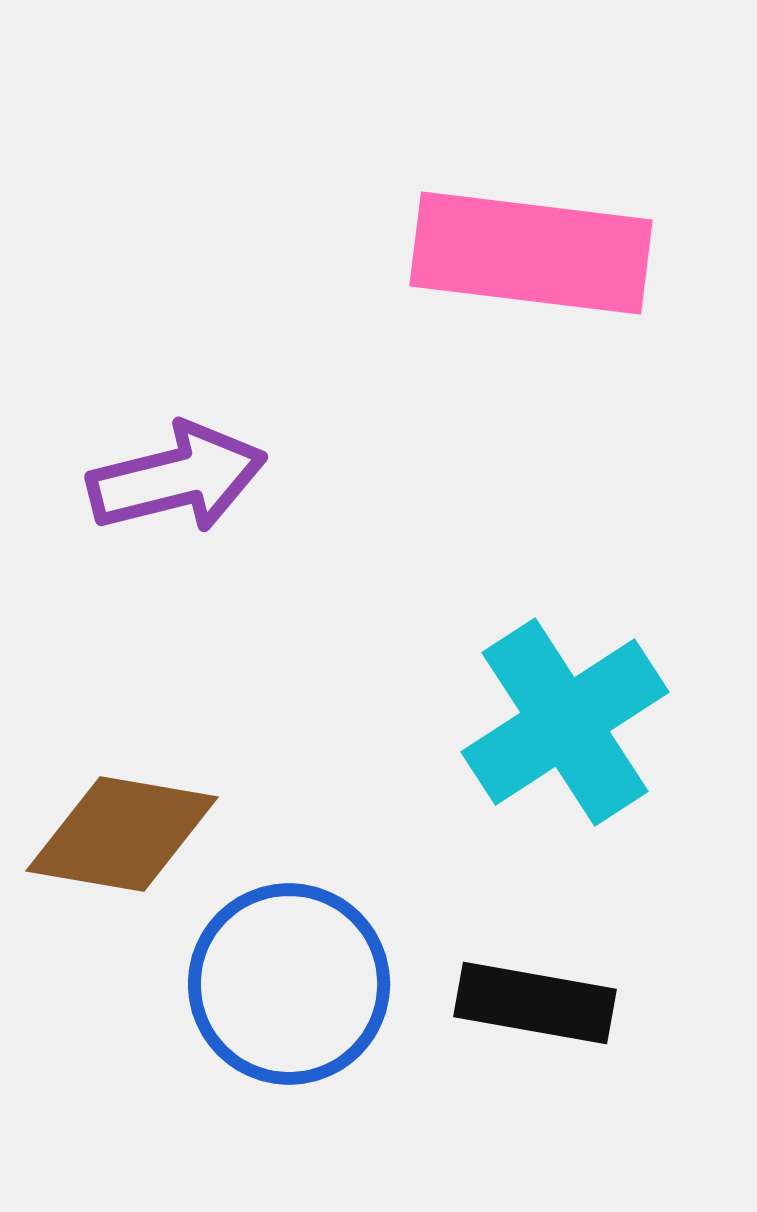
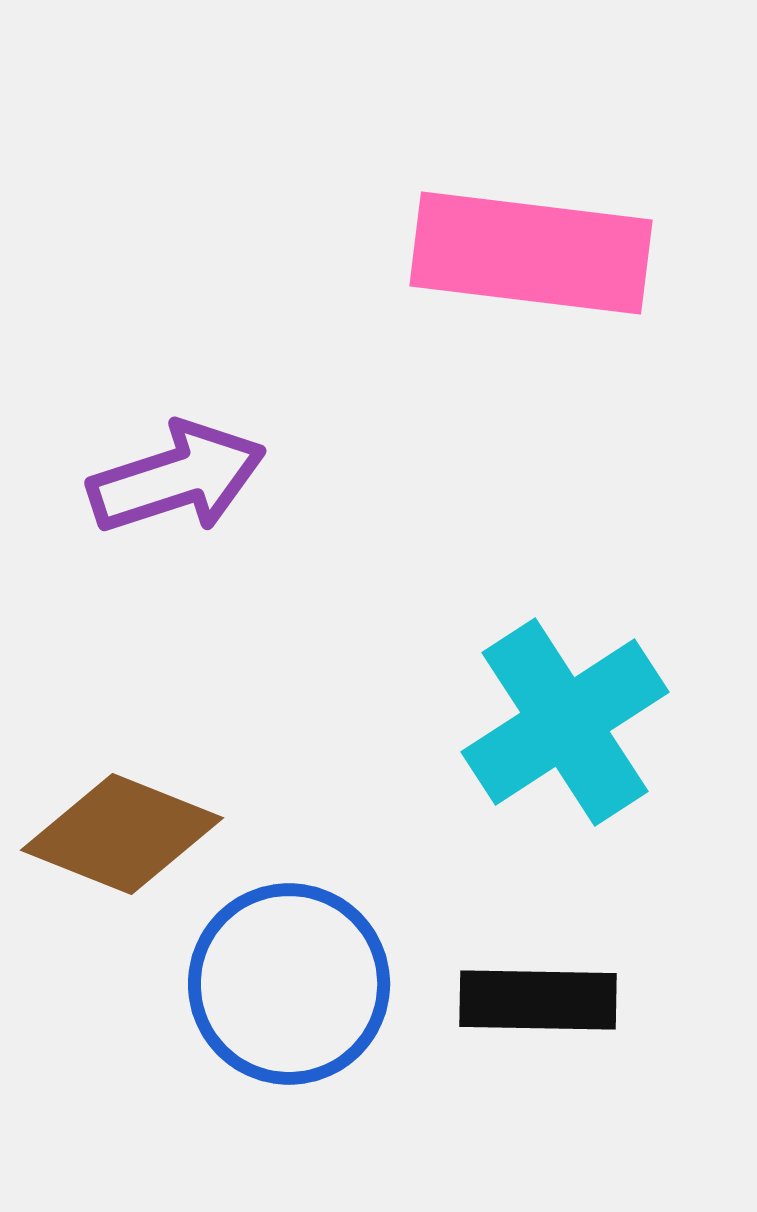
purple arrow: rotated 4 degrees counterclockwise
brown diamond: rotated 12 degrees clockwise
black rectangle: moved 3 px right, 3 px up; rotated 9 degrees counterclockwise
